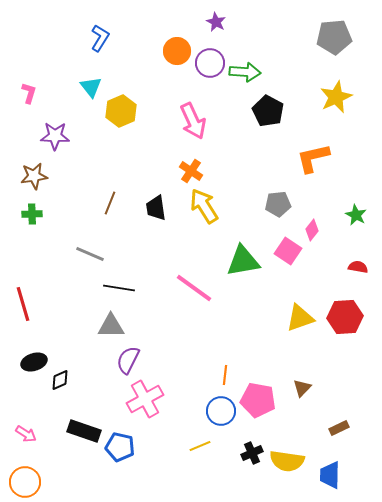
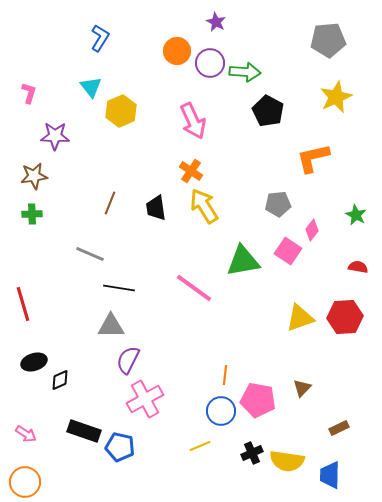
gray pentagon at (334, 37): moved 6 px left, 3 px down
